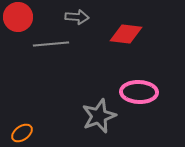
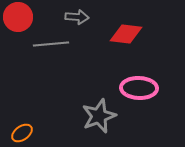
pink ellipse: moved 4 px up
